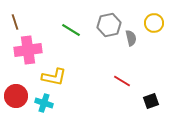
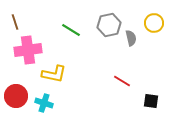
yellow L-shape: moved 3 px up
black square: rotated 28 degrees clockwise
